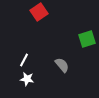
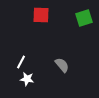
red square: moved 2 px right, 3 px down; rotated 36 degrees clockwise
green square: moved 3 px left, 21 px up
white line: moved 3 px left, 2 px down
